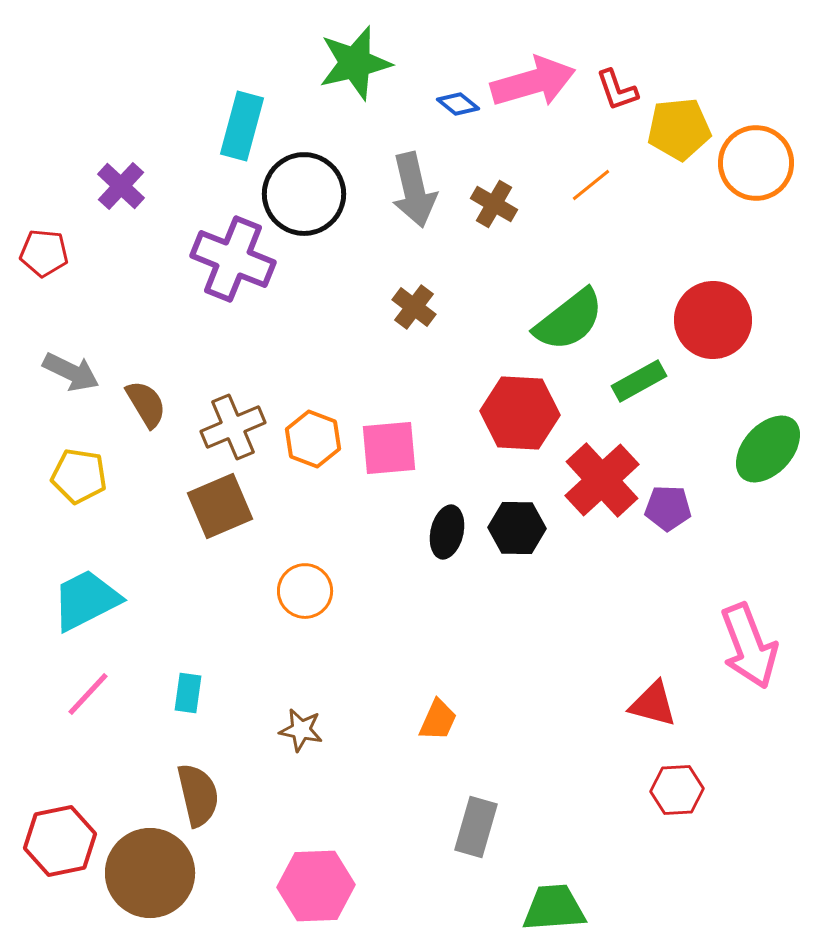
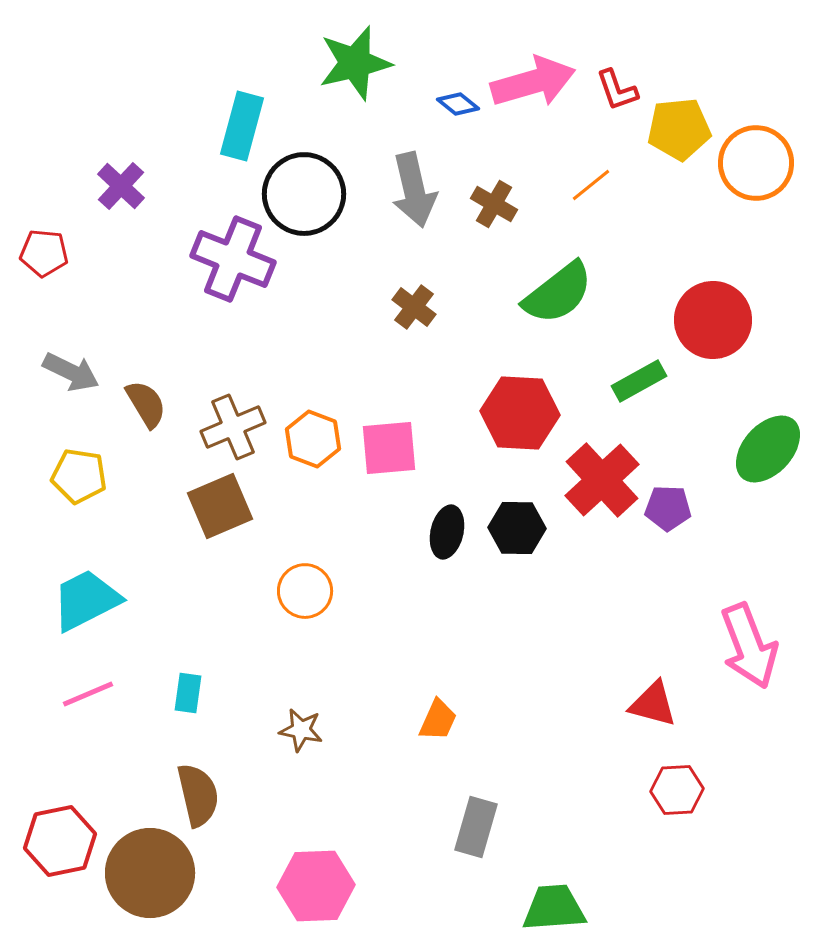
green semicircle at (569, 320): moved 11 px left, 27 px up
pink line at (88, 694): rotated 24 degrees clockwise
